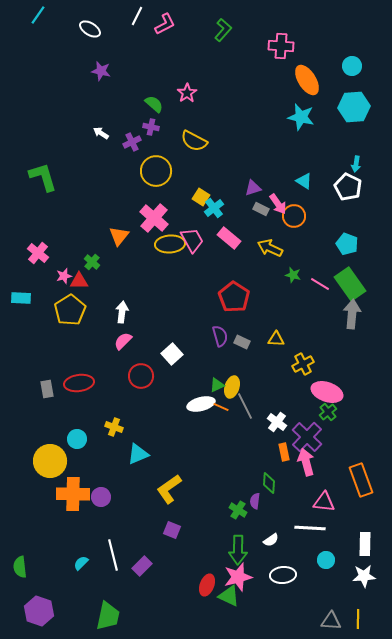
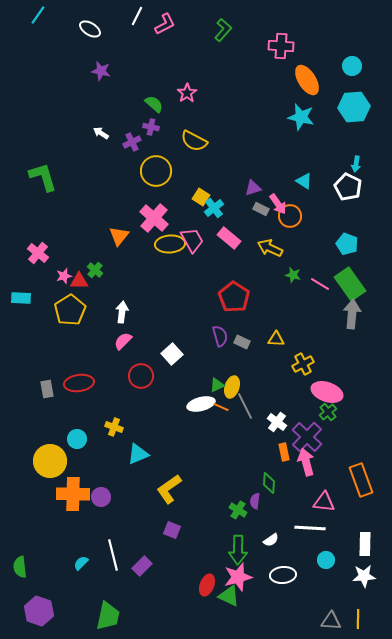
orange circle at (294, 216): moved 4 px left
green cross at (92, 262): moved 3 px right, 8 px down
